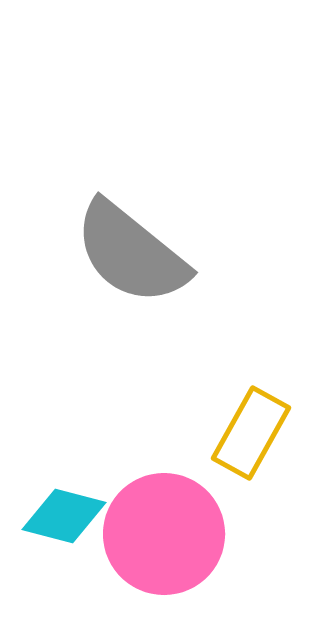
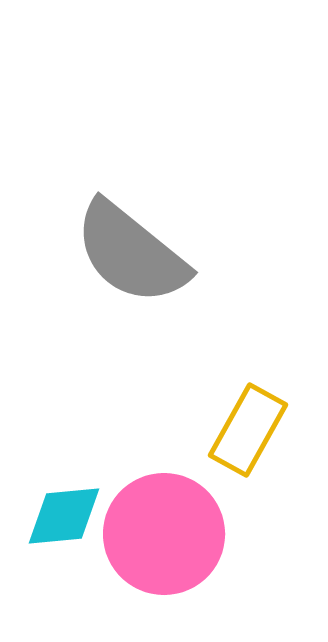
yellow rectangle: moved 3 px left, 3 px up
cyan diamond: rotated 20 degrees counterclockwise
